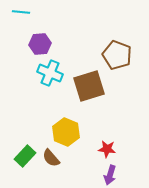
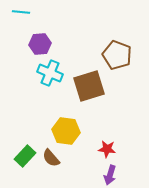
yellow hexagon: moved 1 px up; rotated 16 degrees counterclockwise
